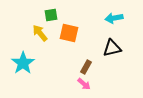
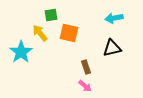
cyan star: moved 2 px left, 11 px up
brown rectangle: rotated 48 degrees counterclockwise
pink arrow: moved 1 px right, 2 px down
